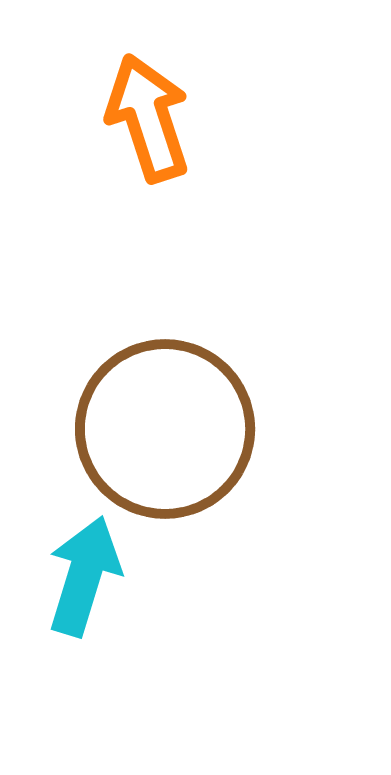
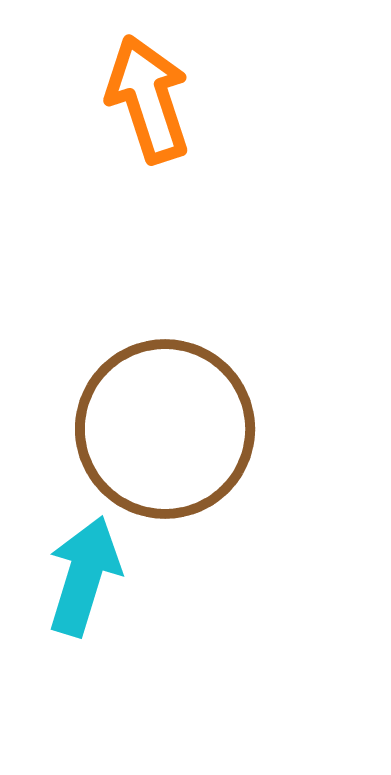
orange arrow: moved 19 px up
